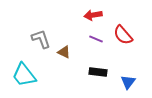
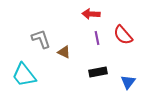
red arrow: moved 2 px left, 1 px up; rotated 12 degrees clockwise
purple line: moved 1 px right, 1 px up; rotated 56 degrees clockwise
black rectangle: rotated 18 degrees counterclockwise
